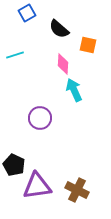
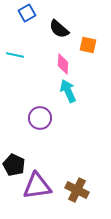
cyan line: rotated 30 degrees clockwise
cyan arrow: moved 6 px left, 1 px down
